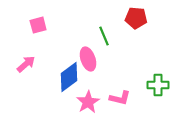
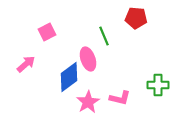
pink square: moved 9 px right, 7 px down; rotated 12 degrees counterclockwise
